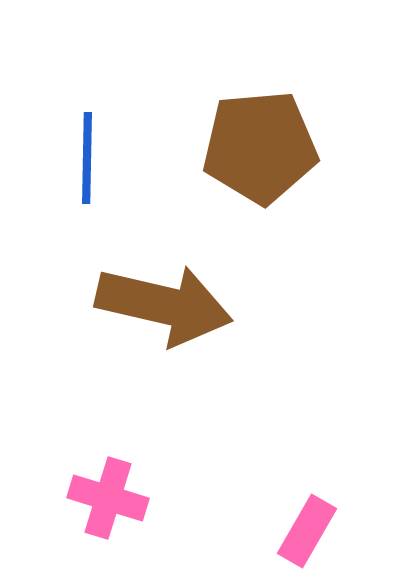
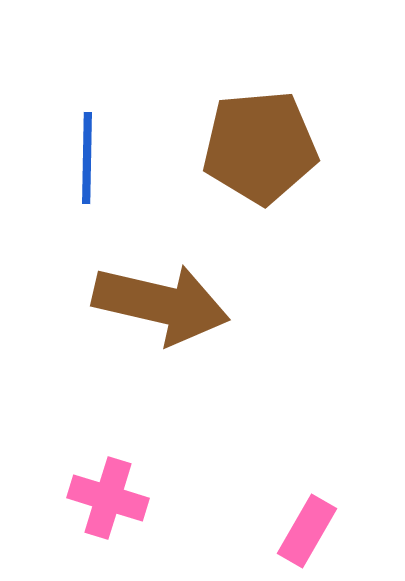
brown arrow: moved 3 px left, 1 px up
